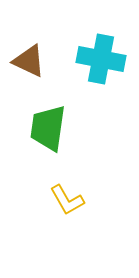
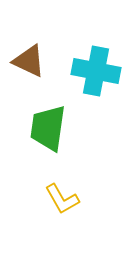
cyan cross: moved 5 px left, 12 px down
yellow L-shape: moved 5 px left, 1 px up
